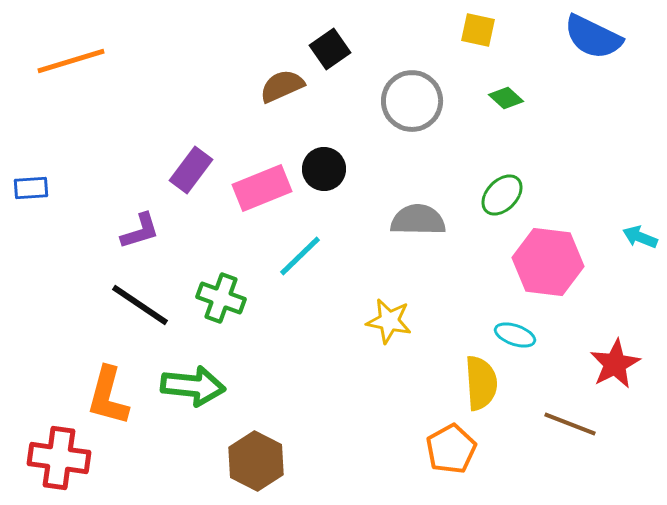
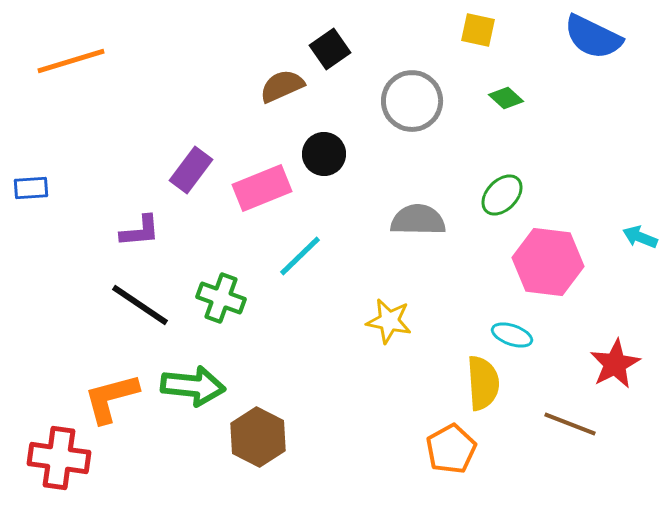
black circle: moved 15 px up
purple L-shape: rotated 12 degrees clockwise
cyan ellipse: moved 3 px left
yellow semicircle: moved 2 px right
orange L-shape: moved 3 px right, 2 px down; rotated 60 degrees clockwise
brown hexagon: moved 2 px right, 24 px up
